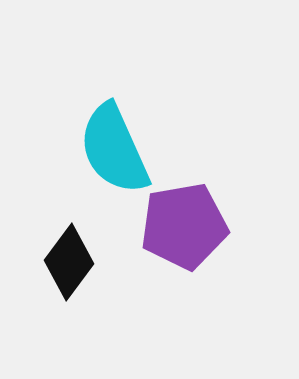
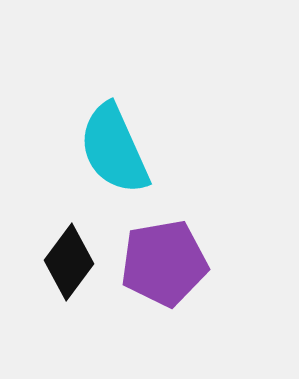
purple pentagon: moved 20 px left, 37 px down
